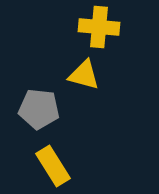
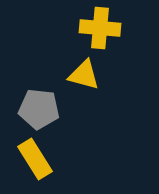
yellow cross: moved 1 px right, 1 px down
yellow rectangle: moved 18 px left, 7 px up
